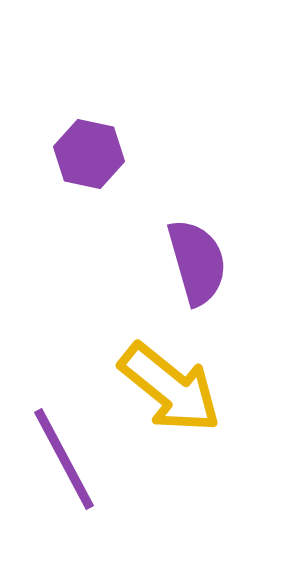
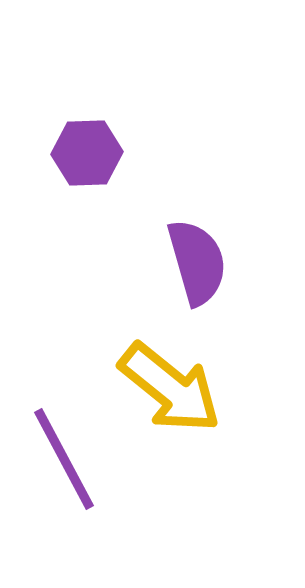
purple hexagon: moved 2 px left, 1 px up; rotated 14 degrees counterclockwise
